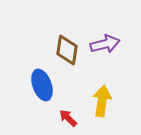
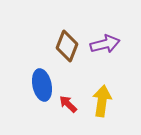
brown diamond: moved 4 px up; rotated 12 degrees clockwise
blue ellipse: rotated 8 degrees clockwise
red arrow: moved 14 px up
